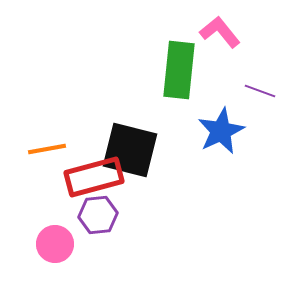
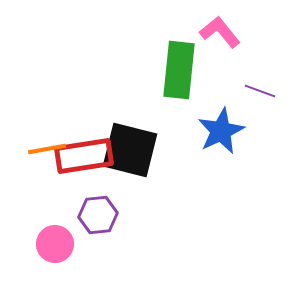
red rectangle: moved 10 px left, 21 px up; rotated 6 degrees clockwise
